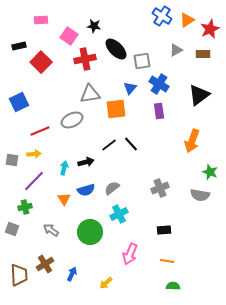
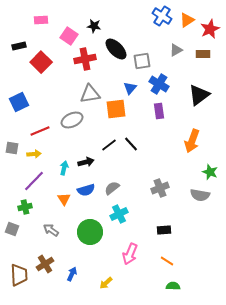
gray square at (12, 160): moved 12 px up
orange line at (167, 261): rotated 24 degrees clockwise
